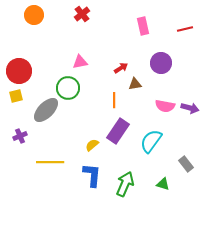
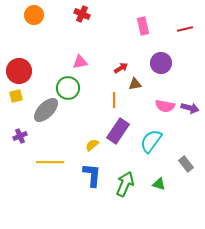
red cross: rotated 28 degrees counterclockwise
green triangle: moved 4 px left
